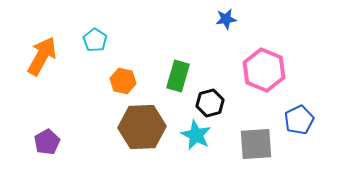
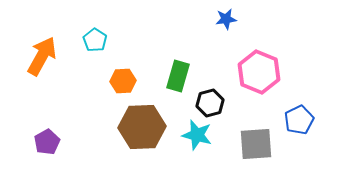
pink hexagon: moved 5 px left, 2 px down
orange hexagon: rotated 15 degrees counterclockwise
cyan star: moved 1 px right; rotated 12 degrees counterclockwise
